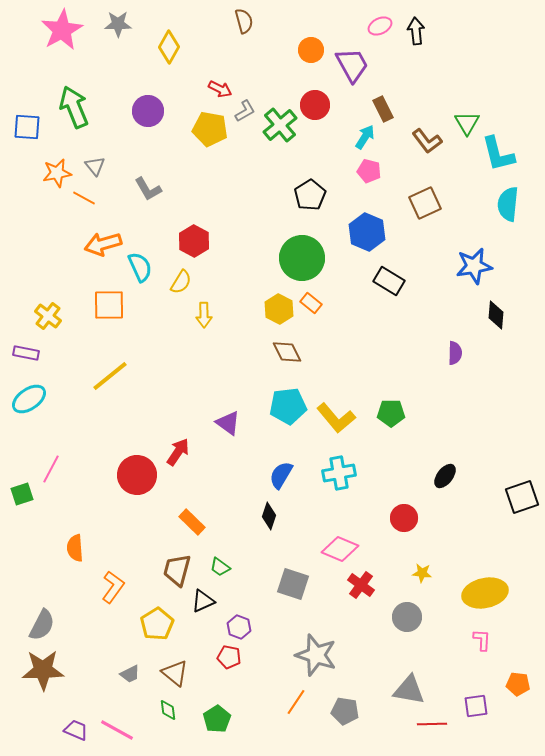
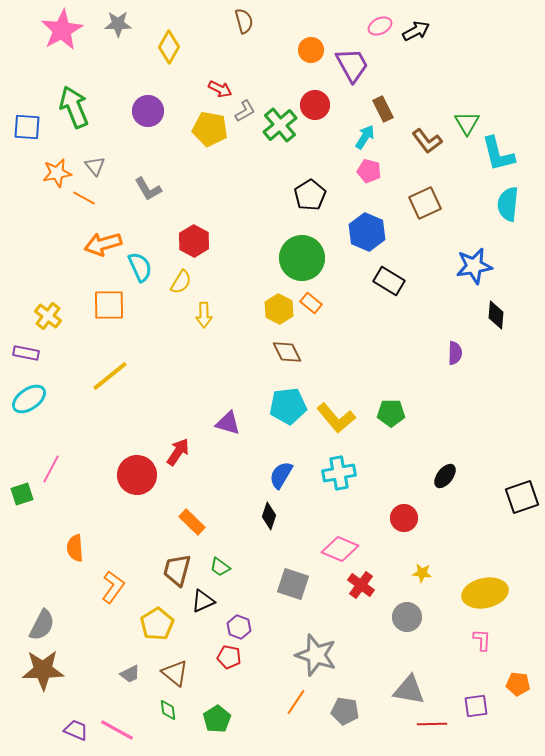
black arrow at (416, 31): rotated 68 degrees clockwise
purple triangle at (228, 423): rotated 20 degrees counterclockwise
